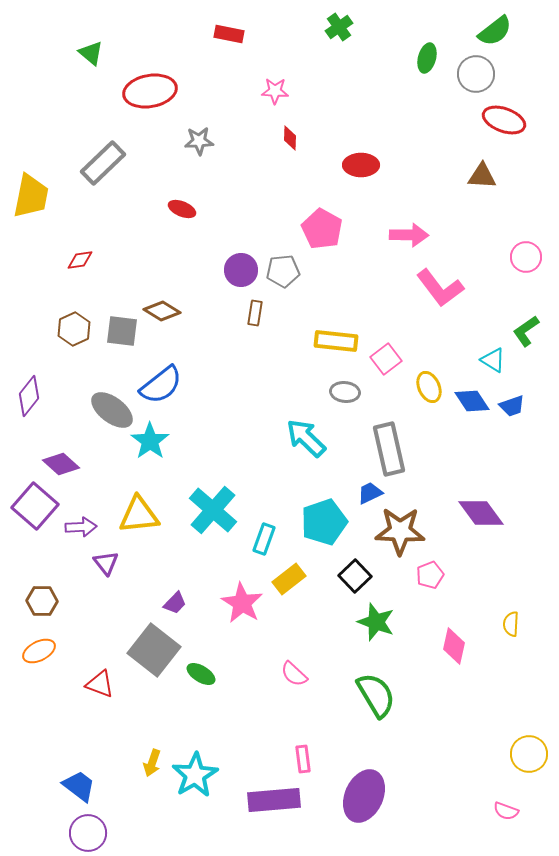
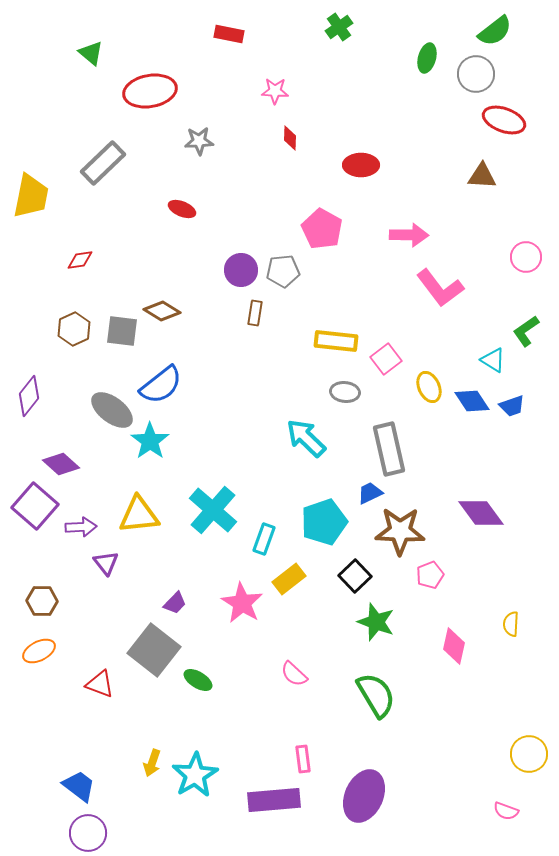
green ellipse at (201, 674): moved 3 px left, 6 px down
